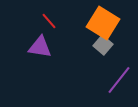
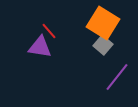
red line: moved 10 px down
purple line: moved 2 px left, 3 px up
